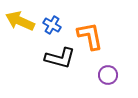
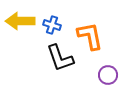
yellow arrow: rotated 24 degrees counterclockwise
blue cross: rotated 12 degrees counterclockwise
black L-shape: rotated 56 degrees clockwise
